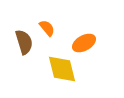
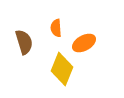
orange semicircle: moved 9 px right; rotated 144 degrees counterclockwise
yellow diamond: rotated 36 degrees clockwise
